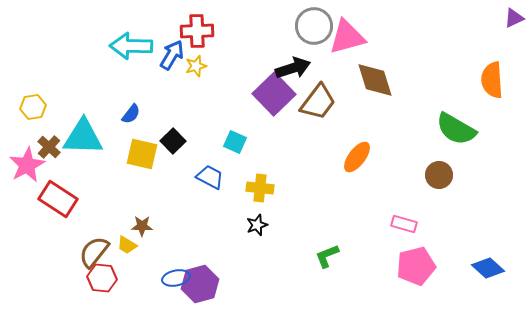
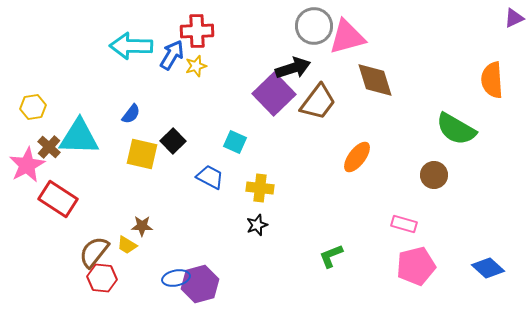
cyan triangle: moved 4 px left
brown circle: moved 5 px left
green L-shape: moved 4 px right
